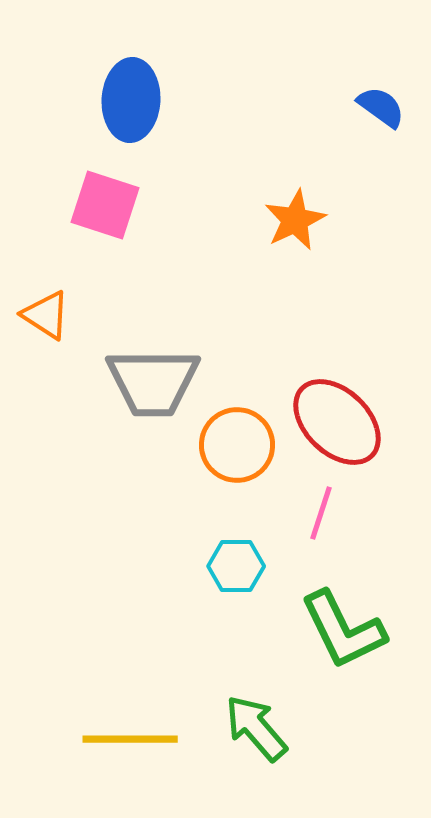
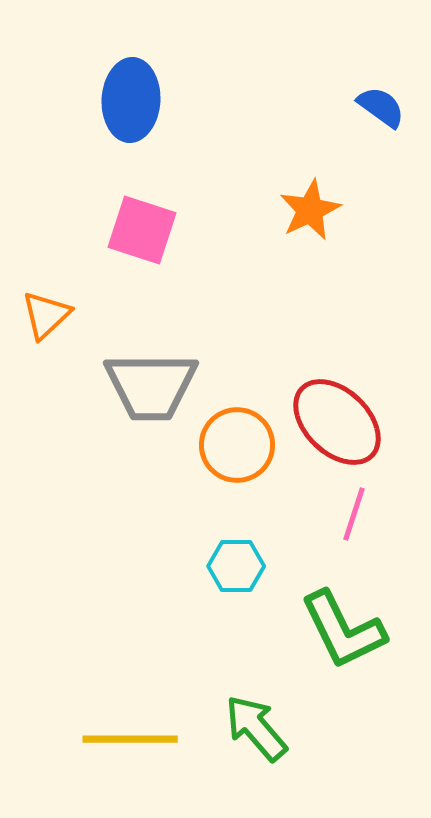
pink square: moved 37 px right, 25 px down
orange star: moved 15 px right, 10 px up
orange triangle: rotated 44 degrees clockwise
gray trapezoid: moved 2 px left, 4 px down
pink line: moved 33 px right, 1 px down
